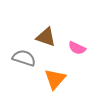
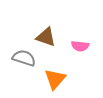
pink semicircle: moved 3 px right, 2 px up; rotated 18 degrees counterclockwise
